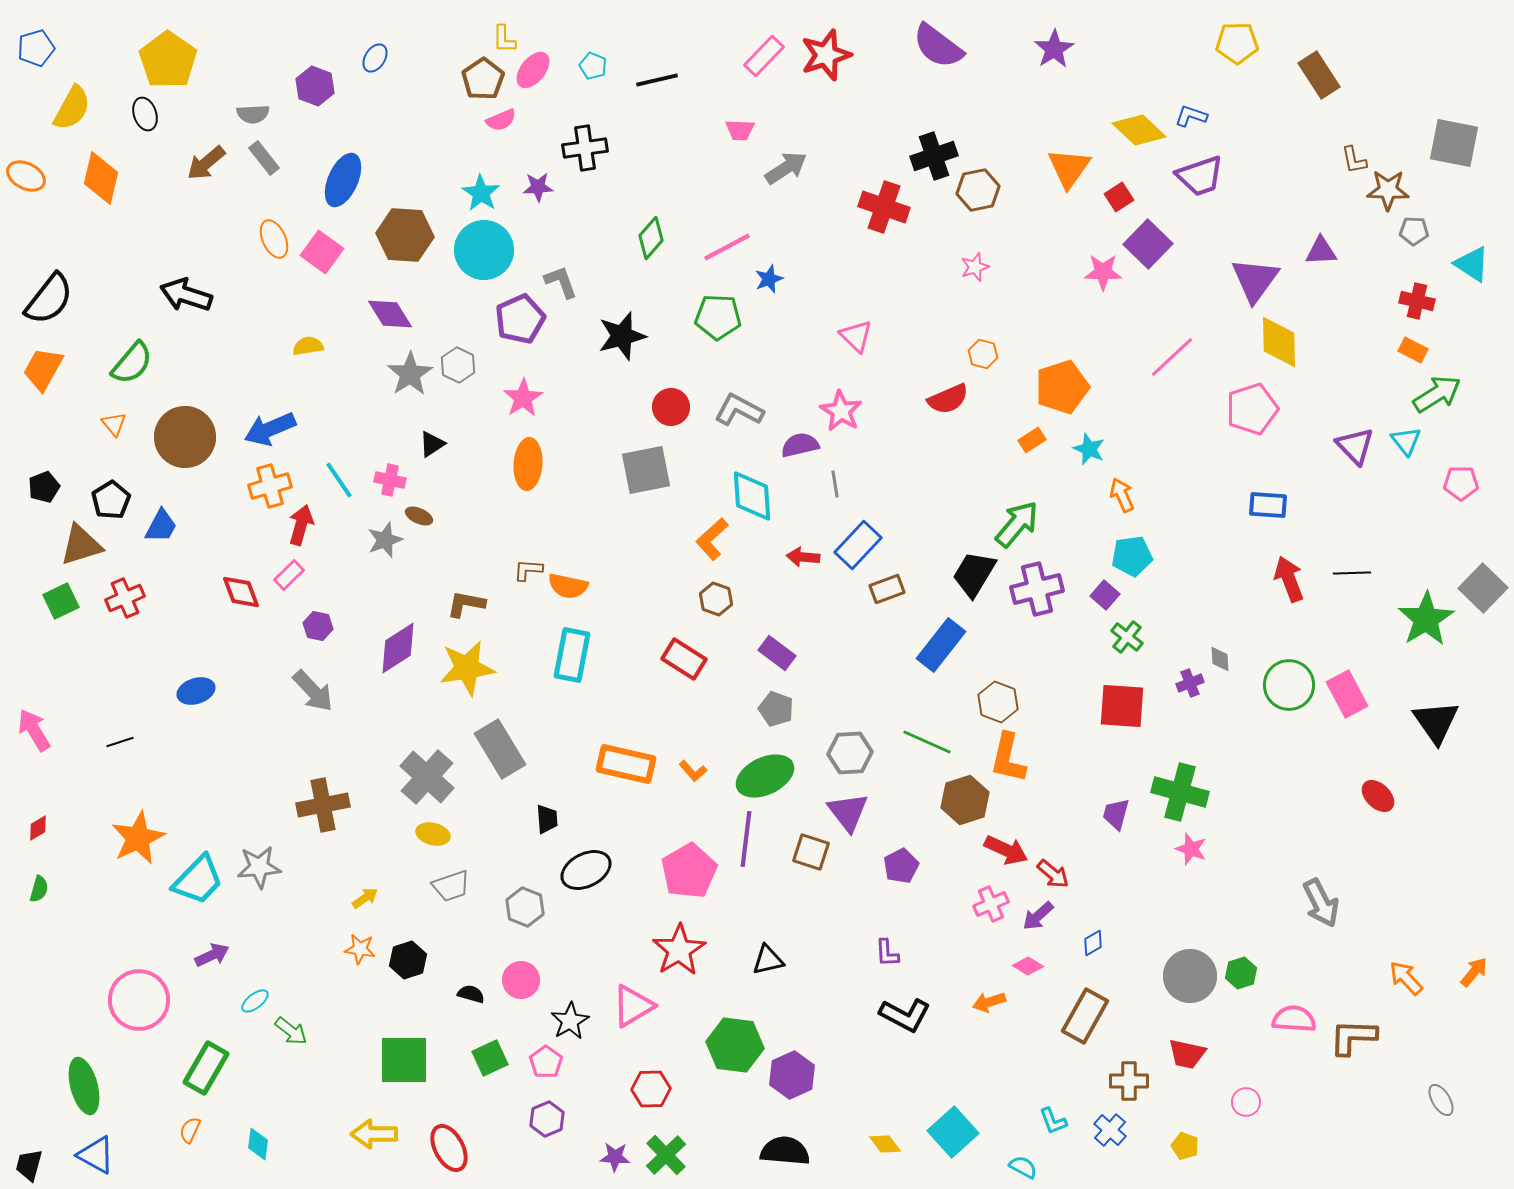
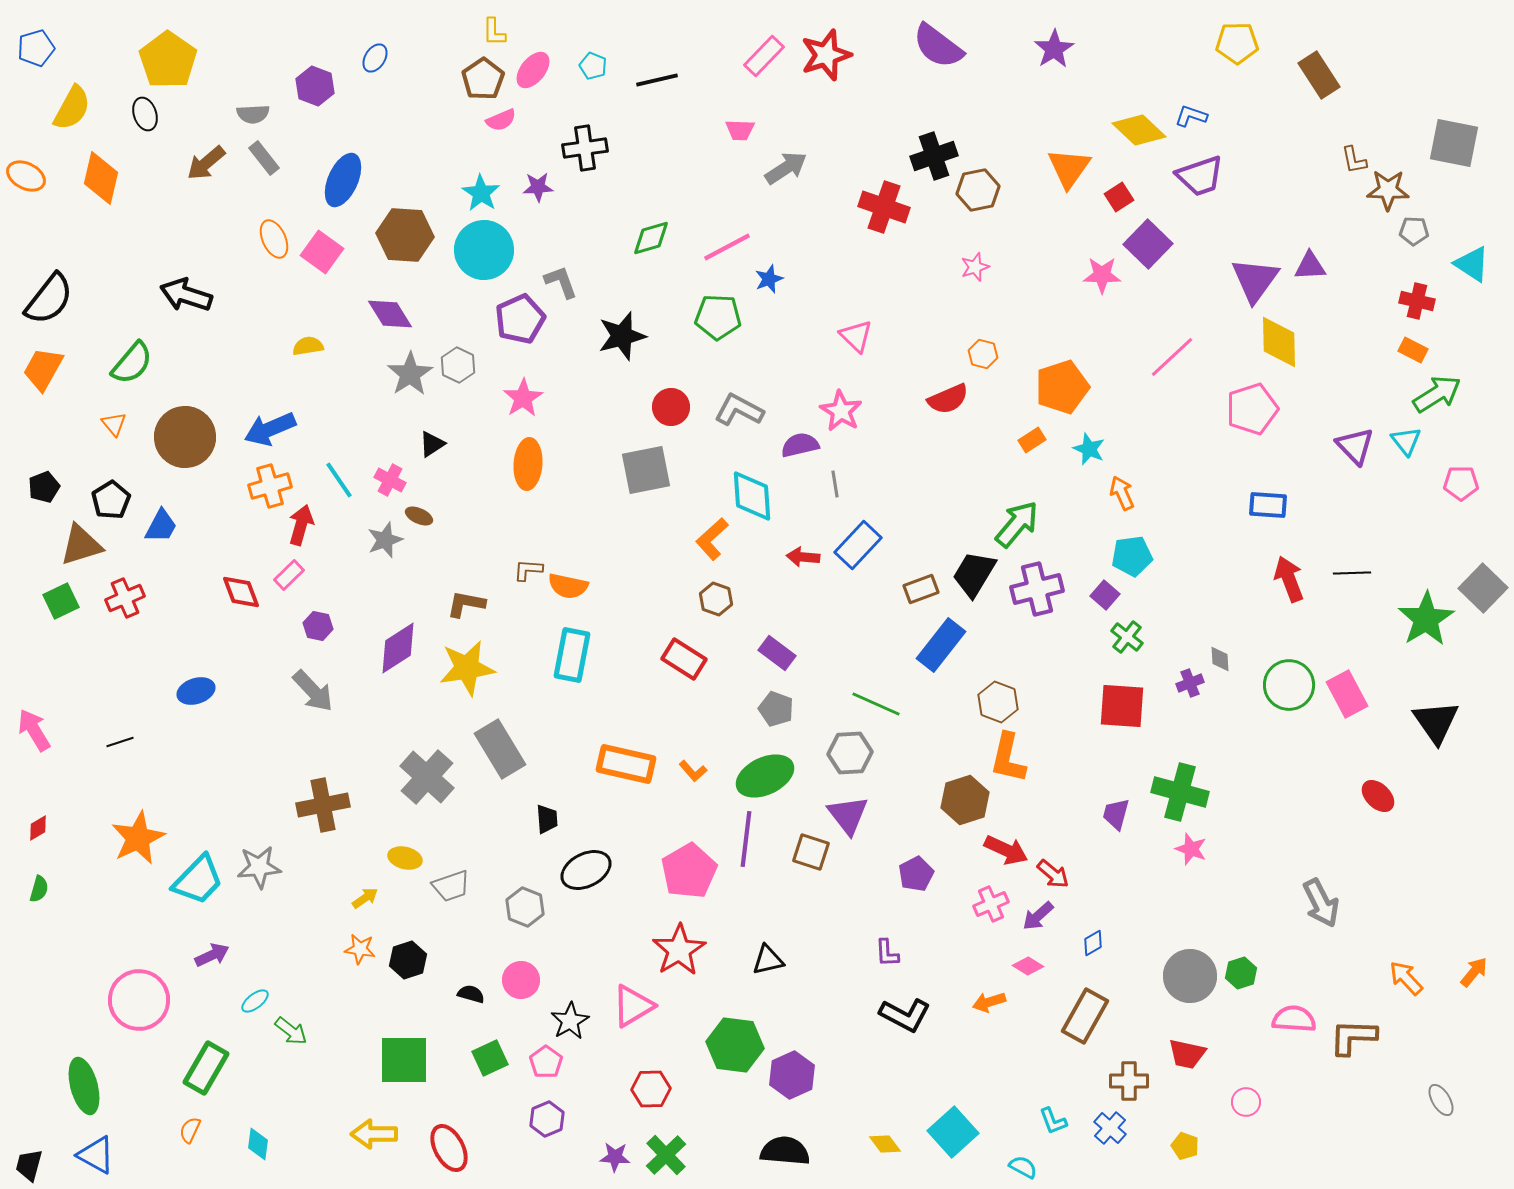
yellow L-shape at (504, 39): moved 10 px left, 7 px up
green diamond at (651, 238): rotated 33 degrees clockwise
purple triangle at (1321, 251): moved 11 px left, 15 px down
pink star at (1103, 272): moved 1 px left, 3 px down
pink cross at (390, 480): rotated 16 degrees clockwise
orange arrow at (1122, 495): moved 2 px up
brown rectangle at (887, 589): moved 34 px right
green line at (927, 742): moved 51 px left, 38 px up
purple triangle at (848, 812): moved 3 px down
yellow ellipse at (433, 834): moved 28 px left, 24 px down
purple pentagon at (901, 866): moved 15 px right, 8 px down
blue cross at (1110, 1130): moved 2 px up
